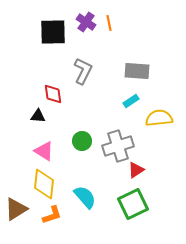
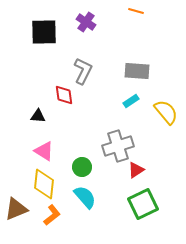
orange line: moved 27 px right, 12 px up; rotated 63 degrees counterclockwise
black square: moved 9 px left
red diamond: moved 11 px right, 1 px down
yellow semicircle: moved 7 px right, 6 px up; rotated 56 degrees clockwise
green circle: moved 26 px down
green square: moved 10 px right
brown triangle: rotated 10 degrees clockwise
orange L-shape: rotated 20 degrees counterclockwise
